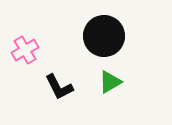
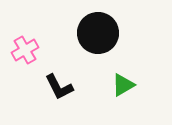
black circle: moved 6 px left, 3 px up
green triangle: moved 13 px right, 3 px down
